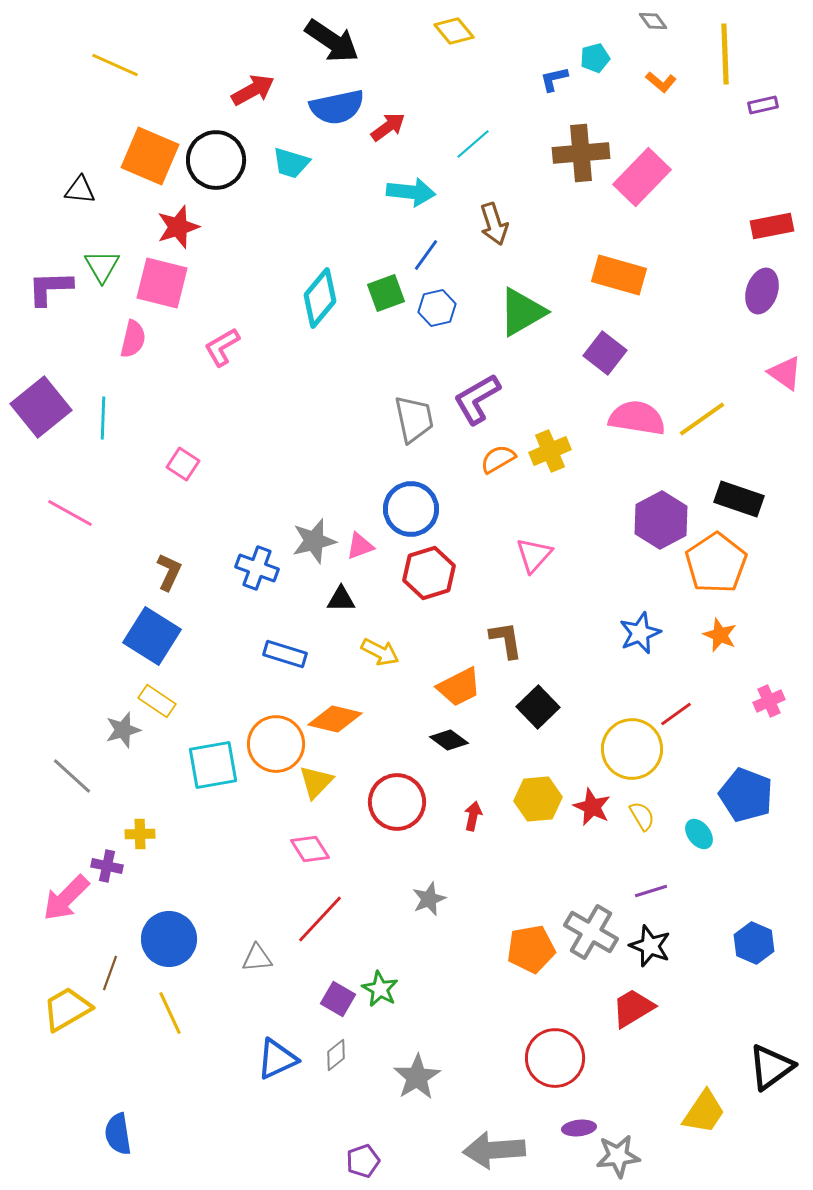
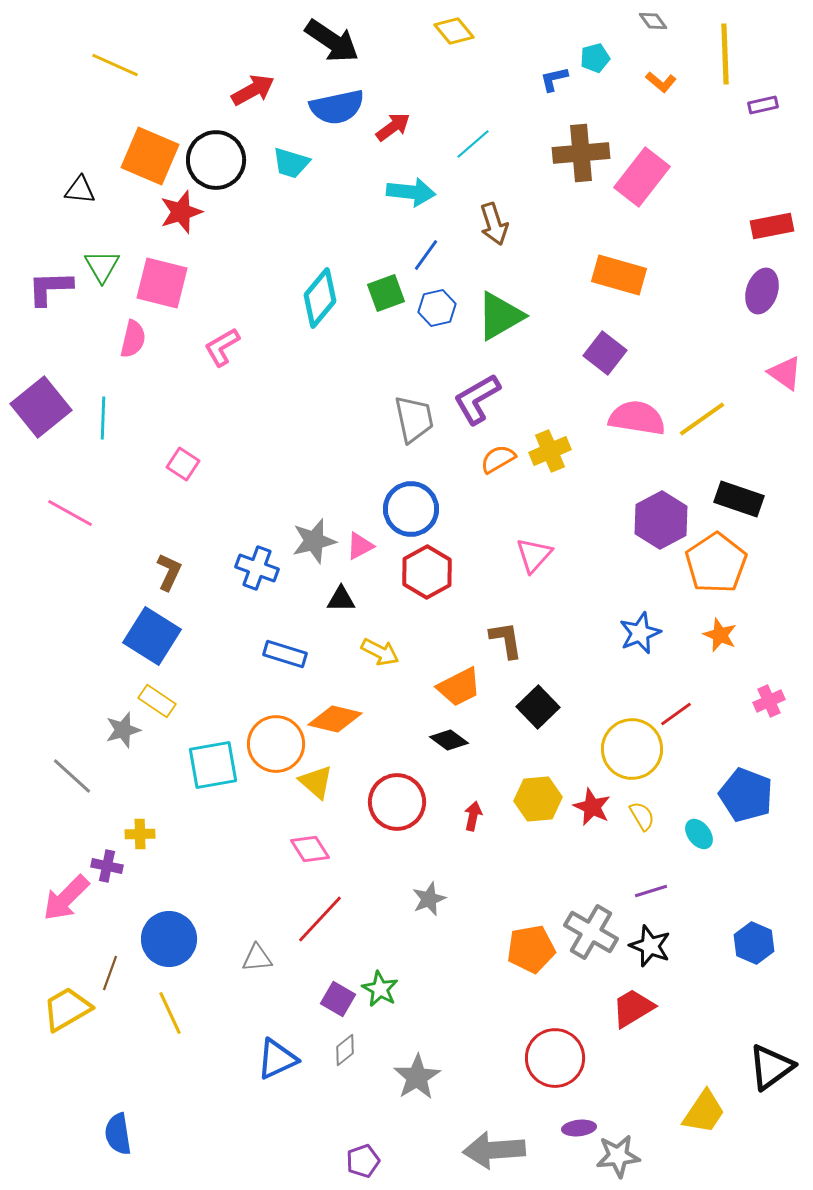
red arrow at (388, 127): moved 5 px right
pink rectangle at (642, 177): rotated 6 degrees counterclockwise
red star at (178, 227): moved 3 px right, 15 px up
green triangle at (522, 312): moved 22 px left, 4 px down
pink triangle at (360, 546): rotated 8 degrees counterclockwise
red hexagon at (429, 573): moved 2 px left, 1 px up; rotated 12 degrees counterclockwise
yellow triangle at (316, 782): rotated 33 degrees counterclockwise
gray diamond at (336, 1055): moved 9 px right, 5 px up
